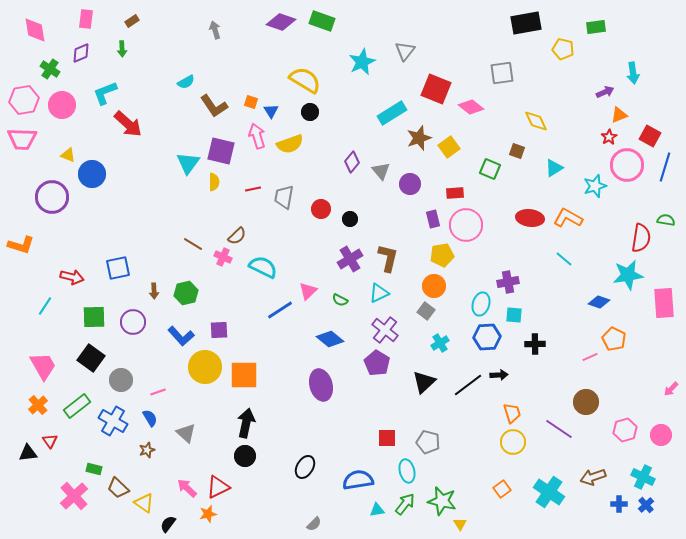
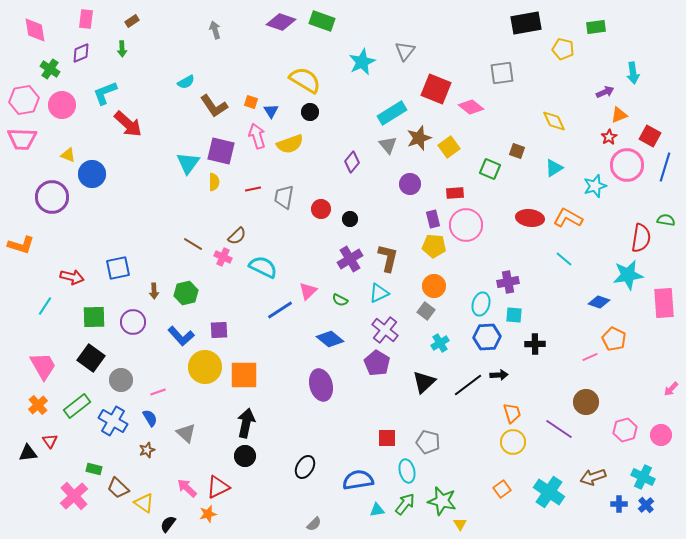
yellow diamond at (536, 121): moved 18 px right
gray triangle at (381, 171): moved 7 px right, 26 px up
yellow pentagon at (442, 255): moved 8 px left, 9 px up; rotated 15 degrees clockwise
